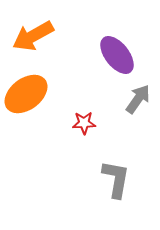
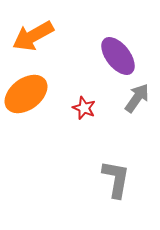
purple ellipse: moved 1 px right, 1 px down
gray arrow: moved 1 px left, 1 px up
red star: moved 15 px up; rotated 25 degrees clockwise
